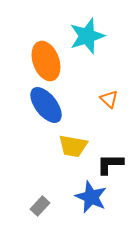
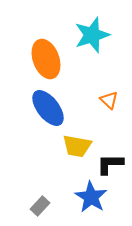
cyan star: moved 5 px right, 1 px up
orange ellipse: moved 2 px up
orange triangle: moved 1 px down
blue ellipse: moved 2 px right, 3 px down
yellow trapezoid: moved 4 px right
blue star: rotated 8 degrees clockwise
